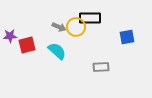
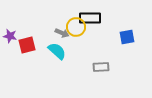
gray arrow: moved 3 px right, 6 px down
purple star: rotated 16 degrees clockwise
